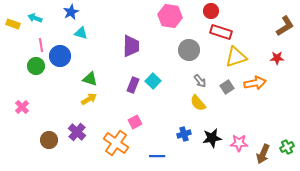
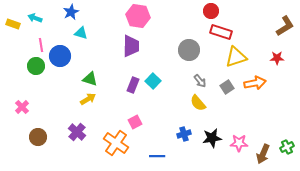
pink hexagon: moved 32 px left
yellow arrow: moved 1 px left
brown circle: moved 11 px left, 3 px up
